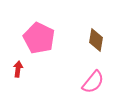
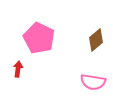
brown diamond: rotated 40 degrees clockwise
pink semicircle: rotated 60 degrees clockwise
